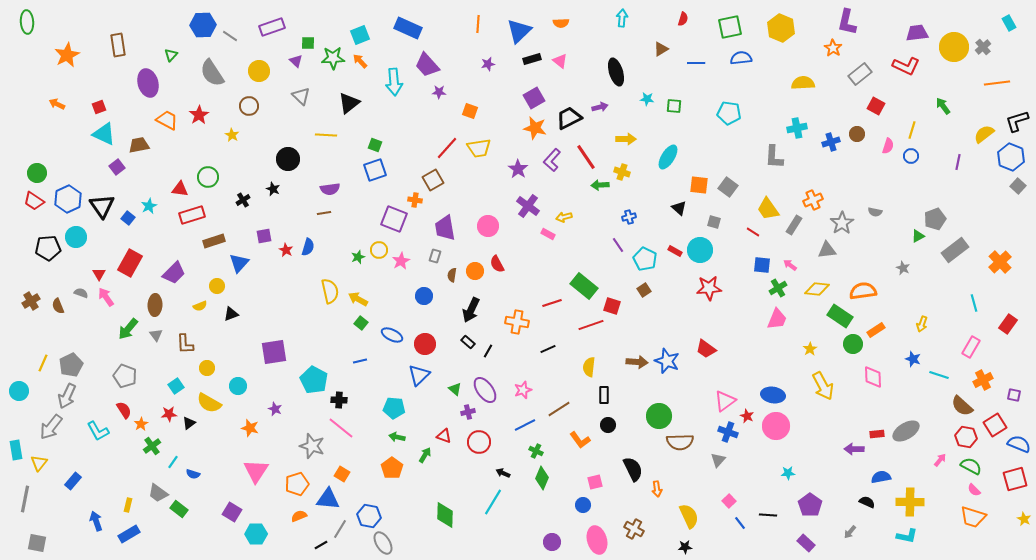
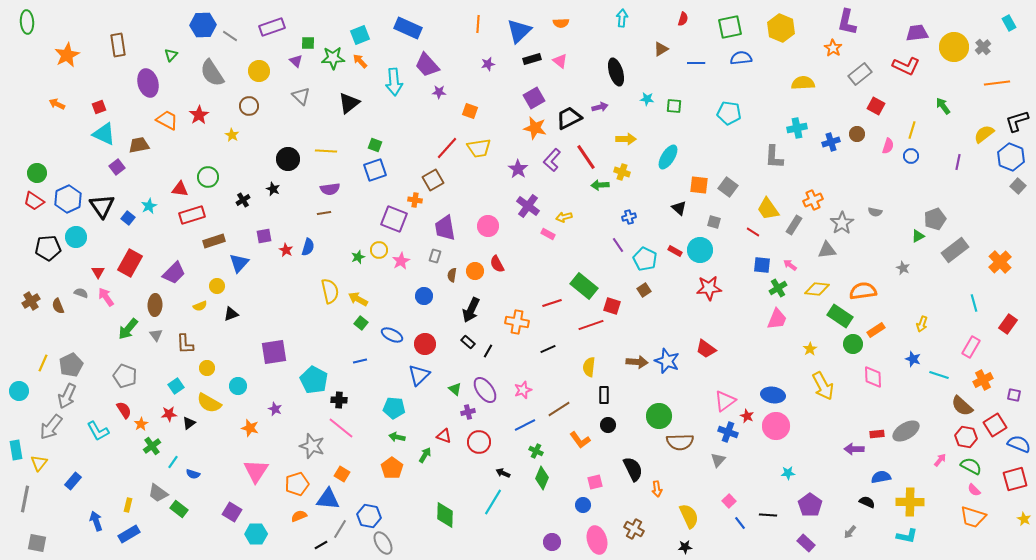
yellow line at (326, 135): moved 16 px down
red triangle at (99, 274): moved 1 px left, 2 px up
